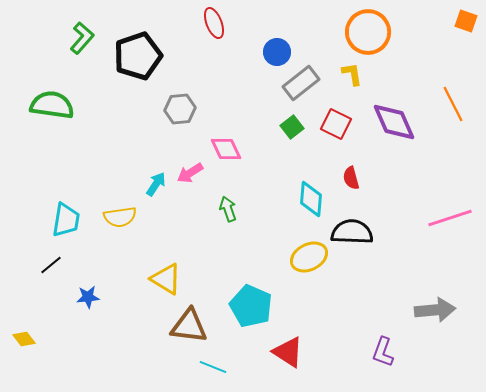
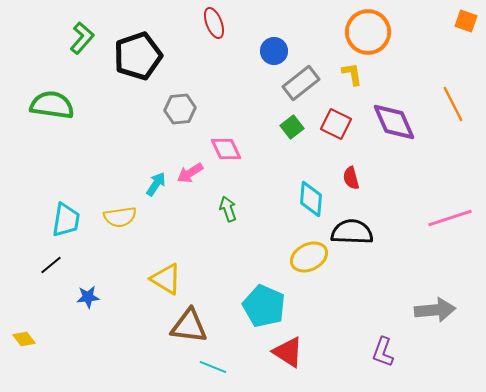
blue circle: moved 3 px left, 1 px up
cyan pentagon: moved 13 px right
